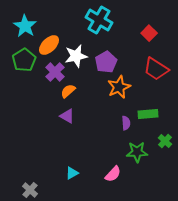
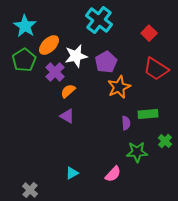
cyan cross: rotated 8 degrees clockwise
